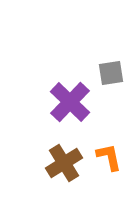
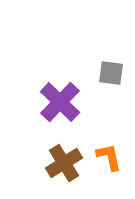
gray square: rotated 16 degrees clockwise
purple cross: moved 10 px left
